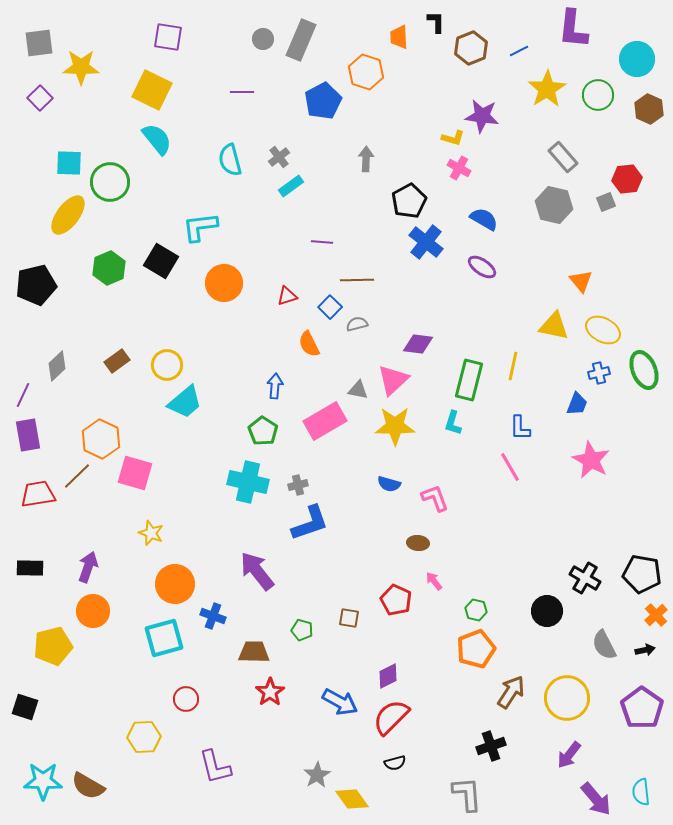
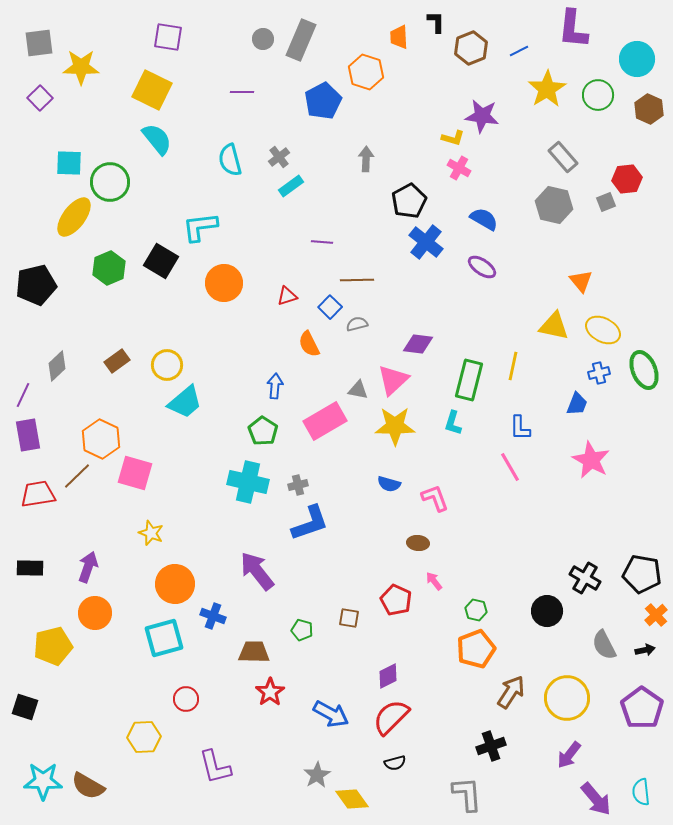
yellow ellipse at (68, 215): moved 6 px right, 2 px down
orange circle at (93, 611): moved 2 px right, 2 px down
blue arrow at (340, 702): moved 9 px left, 12 px down
